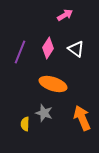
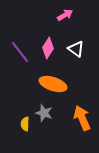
purple line: rotated 60 degrees counterclockwise
